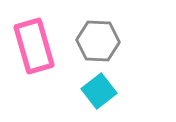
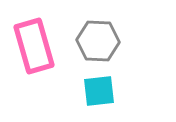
cyan square: rotated 32 degrees clockwise
